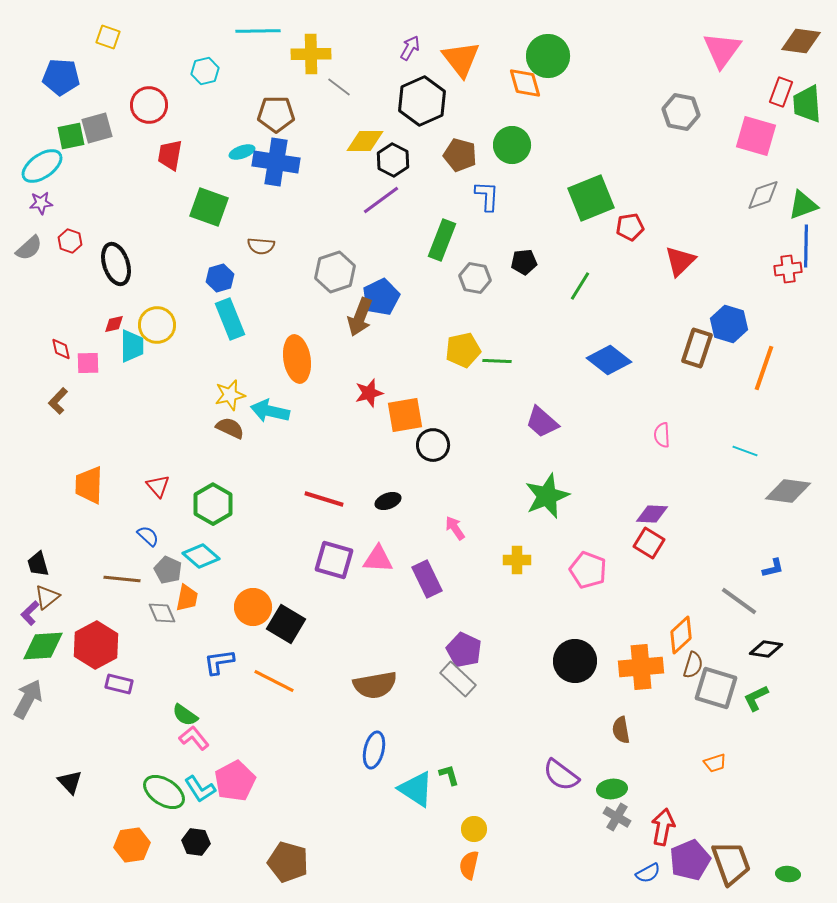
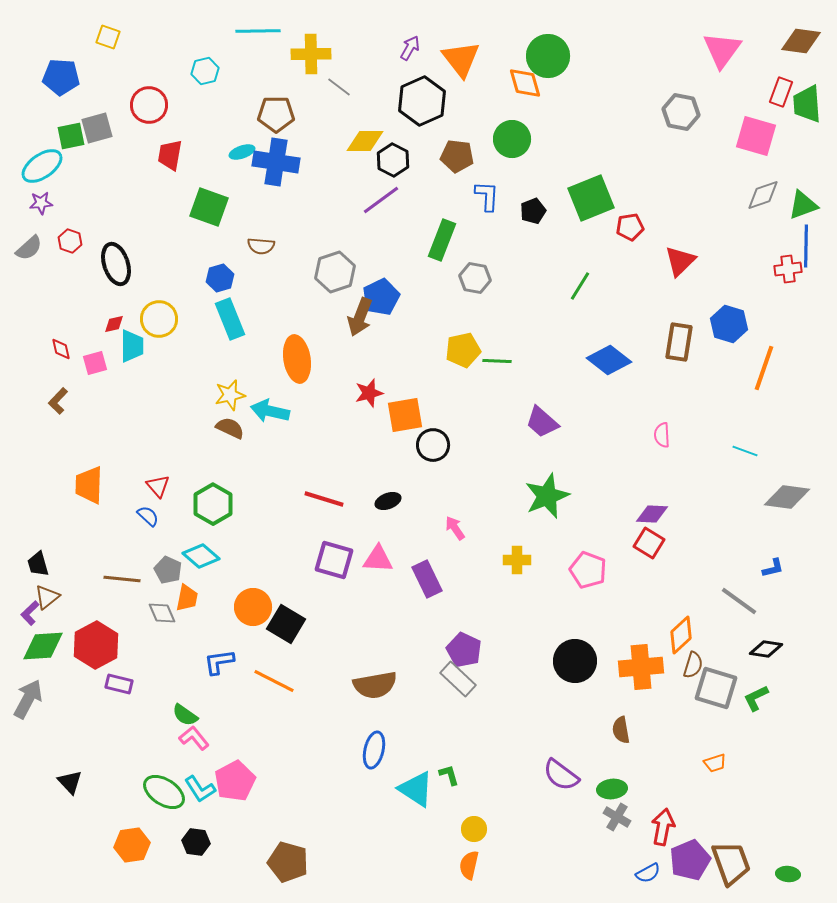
green circle at (512, 145): moved 6 px up
brown pentagon at (460, 155): moved 3 px left, 1 px down; rotated 8 degrees counterclockwise
black pentagon at (524, 262): moved 9 px right, 51 px up; rotated 15 degrees counterclockwise
yellow circle at (157, 325): moved 2 px right, 6 px up
brown rectangle at (697, 348): moved 18 px left, 6 px up; rotated 9 degrees counterclockwise
pink square at (88, 363): moved 7 px right; rotated 15 degrees counterclockwise
gray diamond at (788, 491): moved 1 px left, 6 px down
blue semicircle at (148, 536): moved 20 px up
